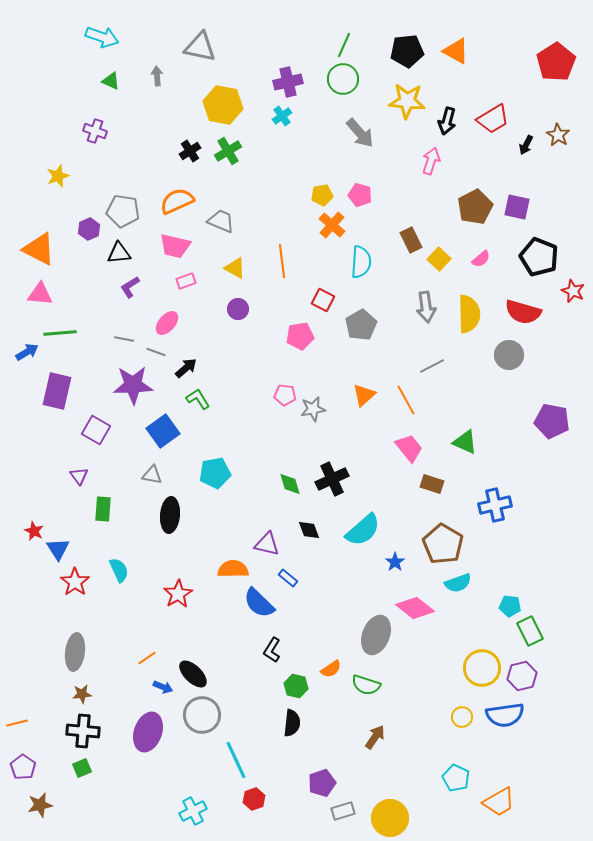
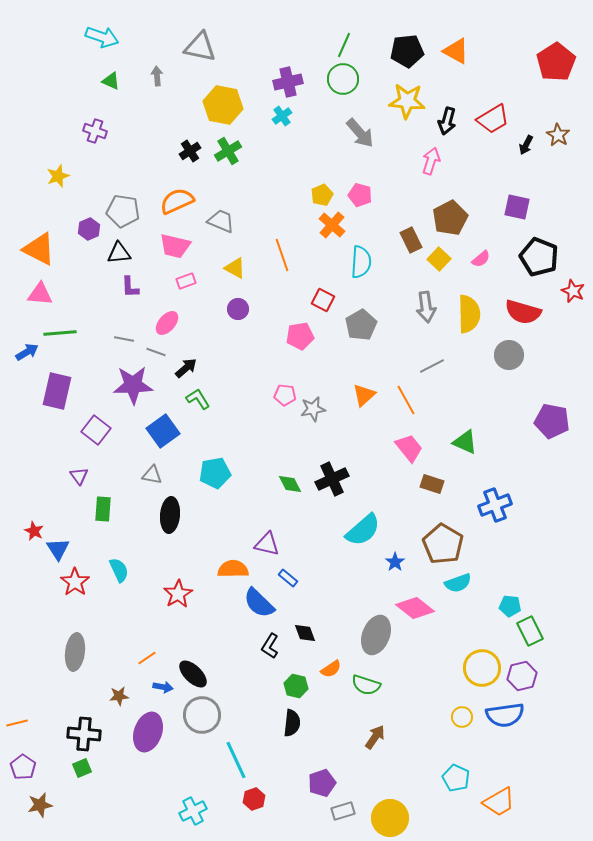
yellow pentagon at (322, 195): rotated 15 degrees counterclockwise
brown pentagon at (475, 207): moved 25 px left, 11 px down
orange line at (282, 261): moved 6 px up; rotated 12 degrees counterclockwise
purple L-shape at (130, 287): rotated 60 degrees counterclockwise
purple square at (96, 430): rotated 8 degrees clockwise
green diamond at (290, 484): rotated 10 degrees counterclockwise
blue cross at (495, 505): rotated 8 degrees counterclockwise
black diamond at (309, 530): moved 4 px left, 103 px down
black L-shape at (272, 650): moved 2 px left, 4 px up
blue arrow at (163, 687): rotated 12 degrees counterclockwise
brown star at (82, 694): moved 37 px right, 2 px down
black cross at (83, 731): moved 1 px right, 3 px down
